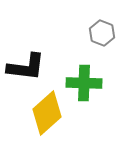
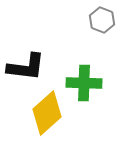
gray hexagon: moved 13 px up
